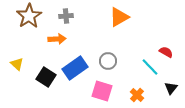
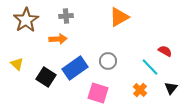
brown star: moved 3 px left, 4 px down
orange arrow: moved 1 px right
red semicircle: moved 1 px left, 1 px up
pink square: moved 4 px left, 2 px down
orange cross: moved 3 px right, 5 px up
